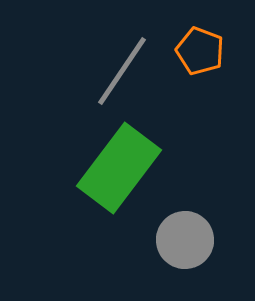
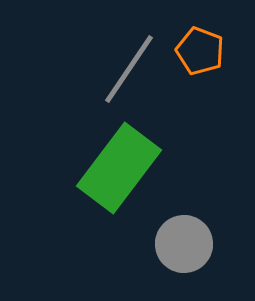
gray line: moved 7 px right, 2 px up
gray circle: moved 1 px left, 4 px down
